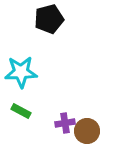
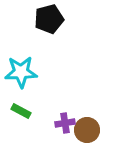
brown circle: moved 1 px up
